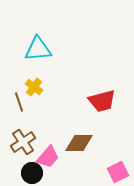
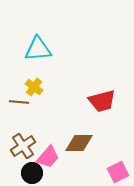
brown line: rotated 66 degrees counterclockwise
brown cross: moved 4 px down
